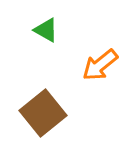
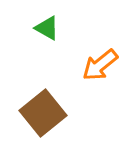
green triangle: moved 1 px right, 2 px up
